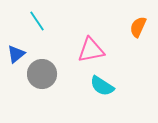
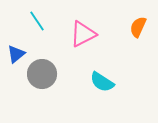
pink triangle: moved 8 px left, 16 px up; rotated 16 degrees counterclockwise
cyan semicircle: moved 4 px up
